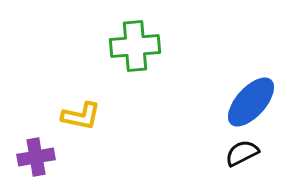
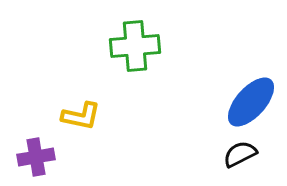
black semicircle: moved 2 px left, 1 px down
